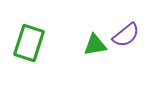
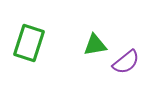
purple semicircle: moved 27 px down
